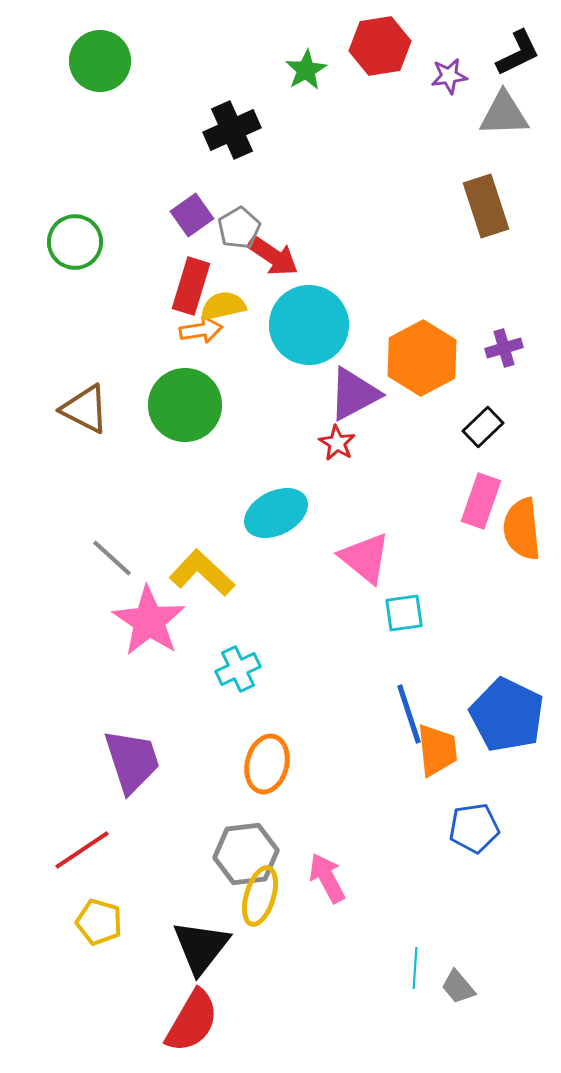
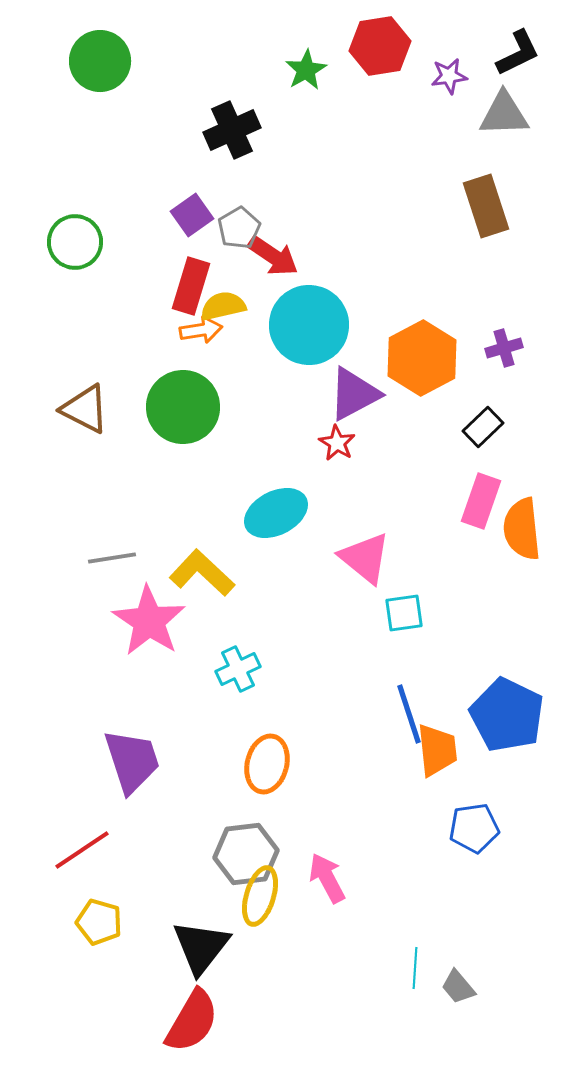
green circle at (185, 405): moved 2 px left, 2 px down
gray line at (112, 558): rotated 51 degrees counterclockwise
